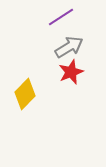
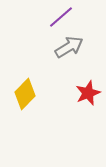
purple line: rotated 8 degrees counterclockwise
red star: moved 17 px right, 21 px down
